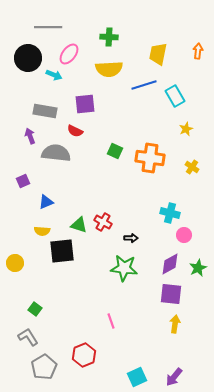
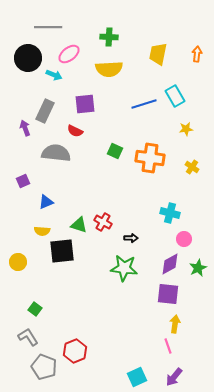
orange arrow at (198, 51): moved 1 px left, 3 px down
pink ellipse at (69, 54): rotated 15 degrees clockwise
blue line at (144, 85): moved 19 px down
gray rectangle at (45, 111): rotated 75 degrees counterclockwise
yellow star at (186, 129): rotated 16 degrees clockwise
purple arrow at (30, 136): moved 5 px left, 8 px up
pink circle at (184, 235): moved 4 px down
yellow circle at (15, 263): moved 3 px right, 1 px up
purple square at (171, 294): moved 3 px left
pink line at (111, 321): moved 57 px right, 25 px down
red hexagon at (84, 355): moved 9 px left, 4 px up
gray pentagon at (44, 367): rotated 20 degrees counterclockwise
